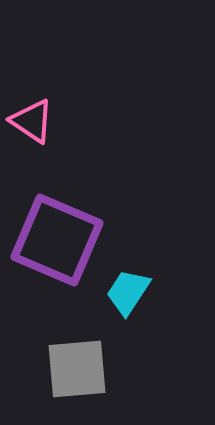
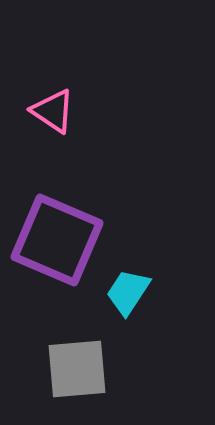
pink triangle: moved 21 px right, 10 px up
